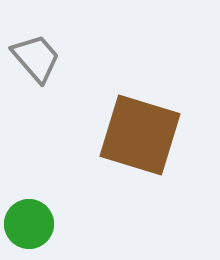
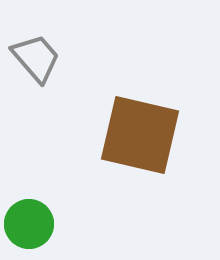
brown square: rotated 4 degrees counterclockwise
